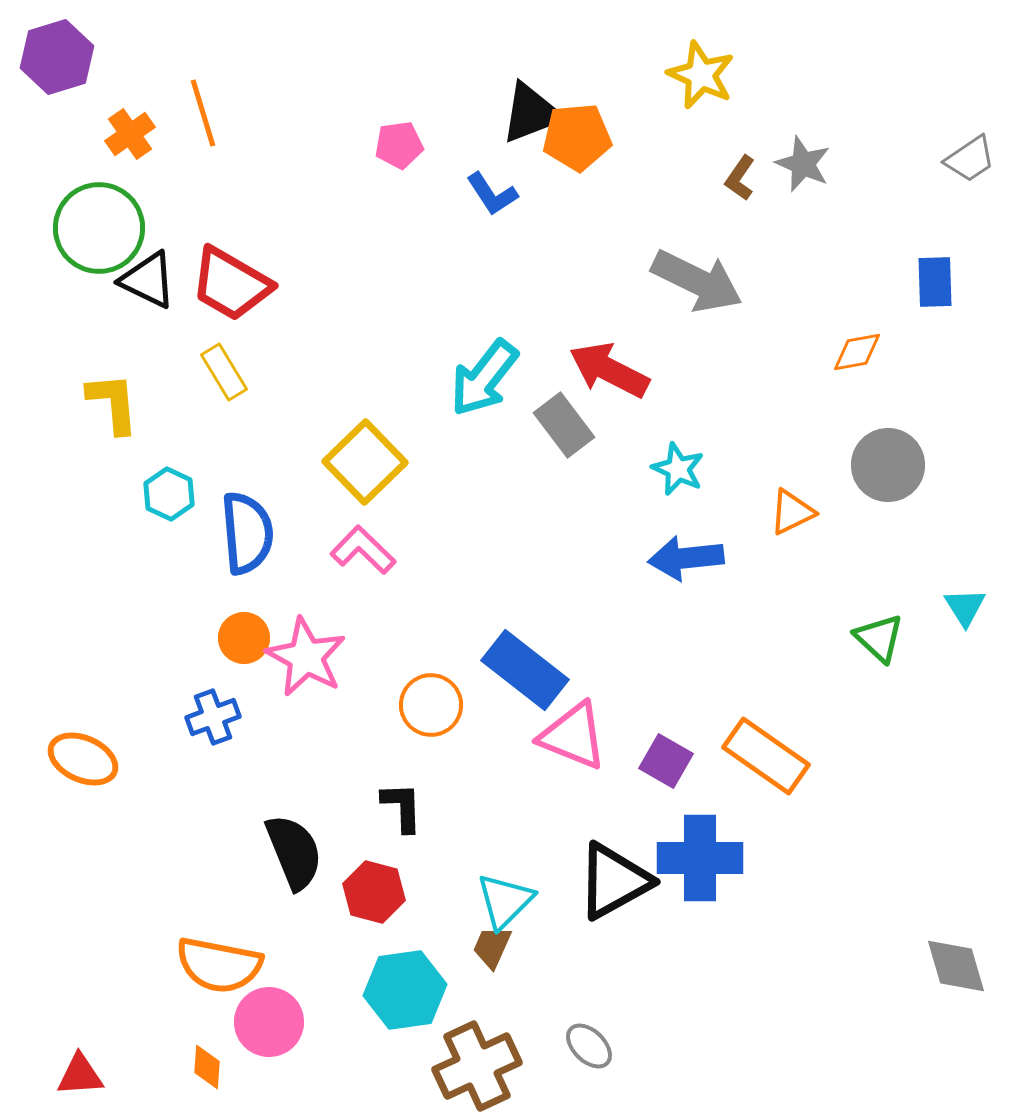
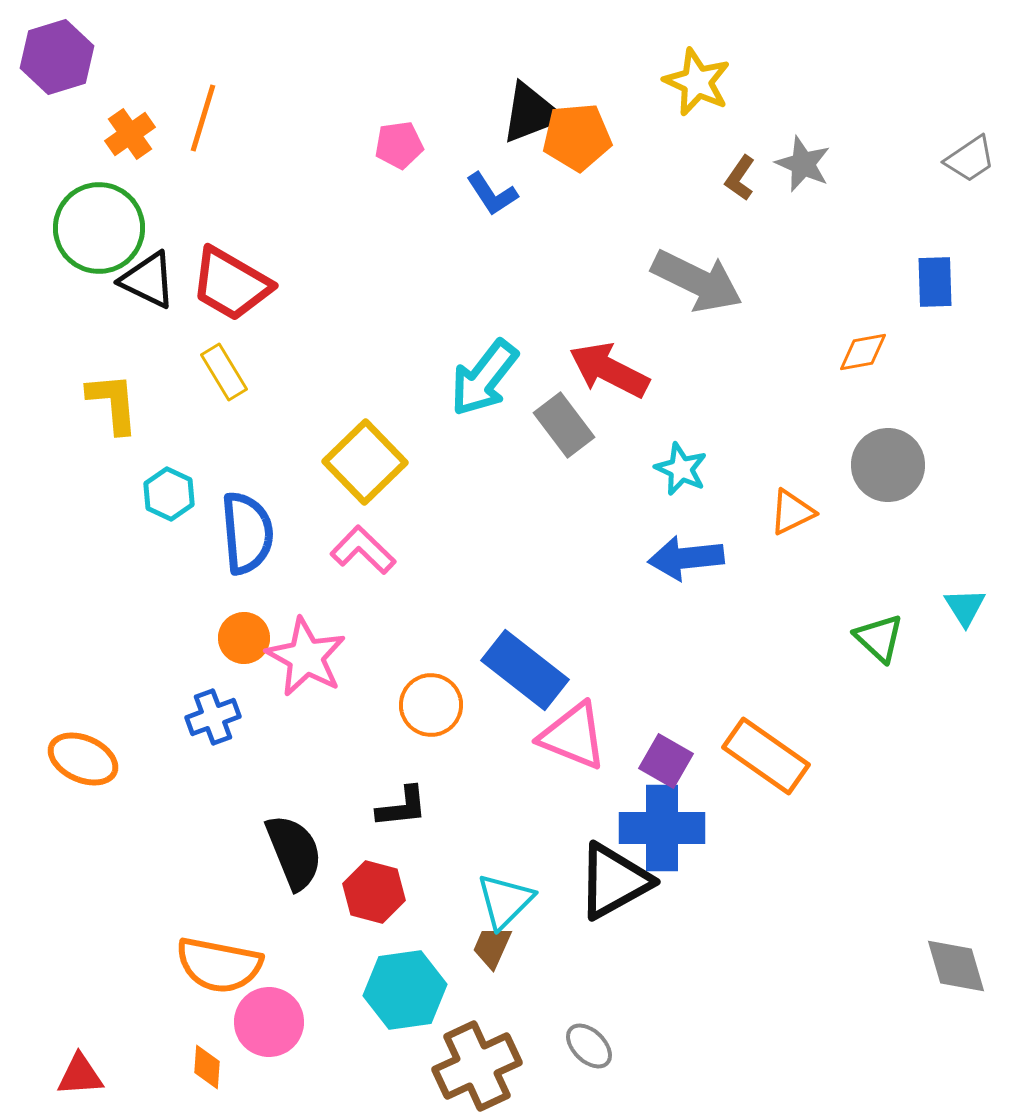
yellow star at (701, 75): moved 4 px left, 7 px down
orange line at (203, 113): moved 5 px down; rotated 34 degrees clockwise
orange diamond at (857, 352): moved 6 px right
cyan star at (678, 469): moved 3 px right
black L-shape at (402, 807): rotated 86 degrees clockwise
blue cross at (700, 858): moved 38 px left, 30 px up
